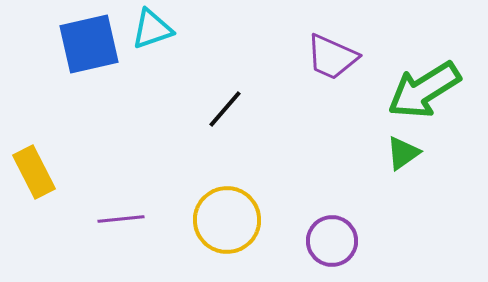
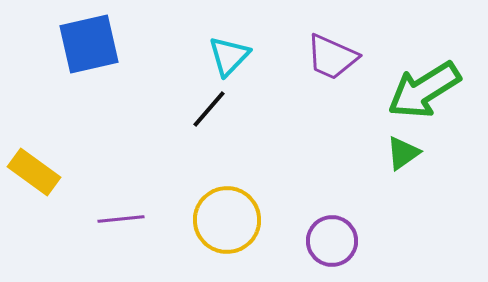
cyan triangle: moved 77 px right, 27 px down; rotated 27 degrees counterclockwise
black line: moved 16 px left
yellow rectangle: rotated 27 degrees counterclockwise
